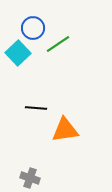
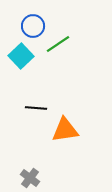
blue circle: moved 2 px up
cyan square: moved 3 px right, 3 px down
gray cross: rotated 18 degrees clockwise
